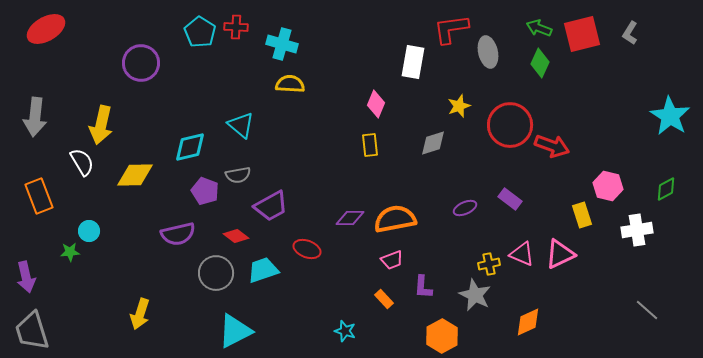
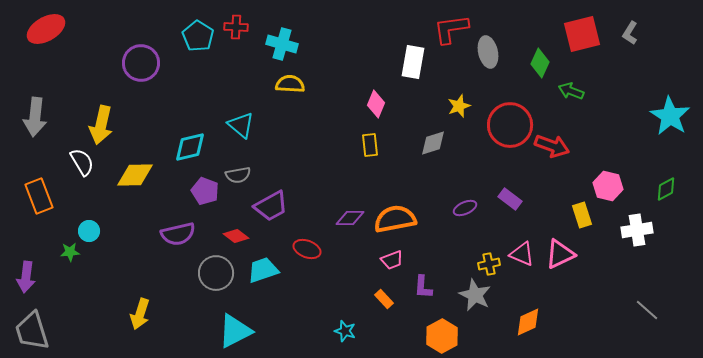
green arrow at (539, 28): moved 32 px right, 63 px down
cyan pentagon at (200, 32): moved 2 px left, 4 px down
purple arrow at (26, 277): rotated 20 degrees clockwise
